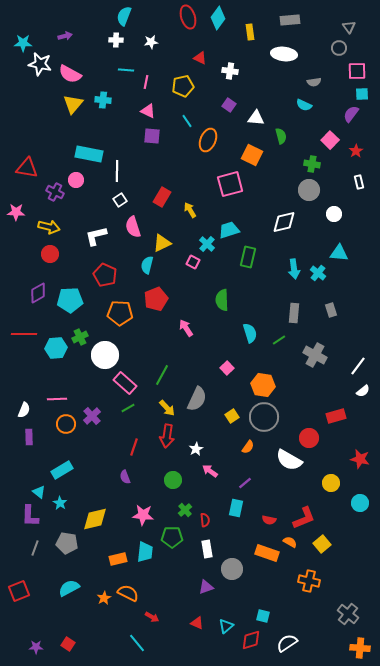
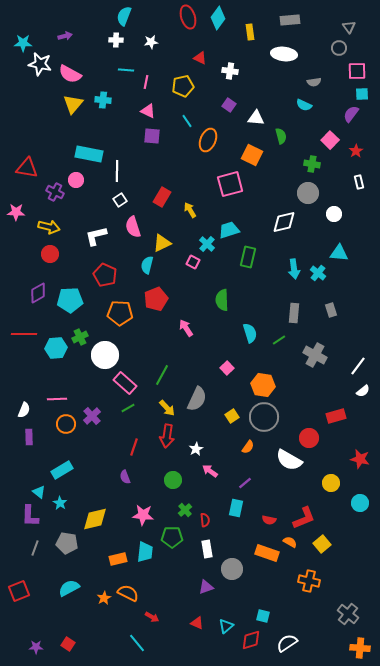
gray circle at (309, 190): moved 1 px left, 3 px down
